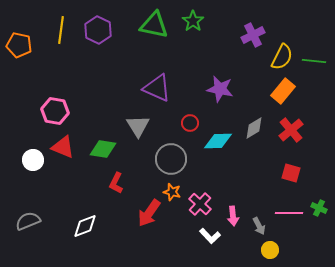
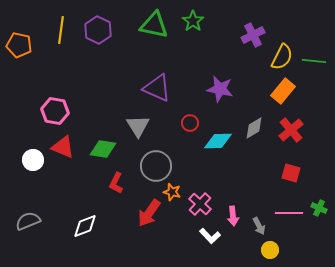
gray circle: moved 15 px left, 7 px down
